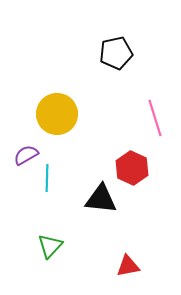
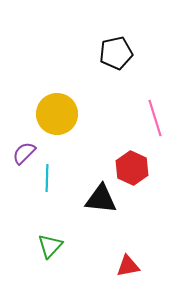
purple semicircle: moved 2 px left, 2 px up; rotated 15 degrees counterclockwise
